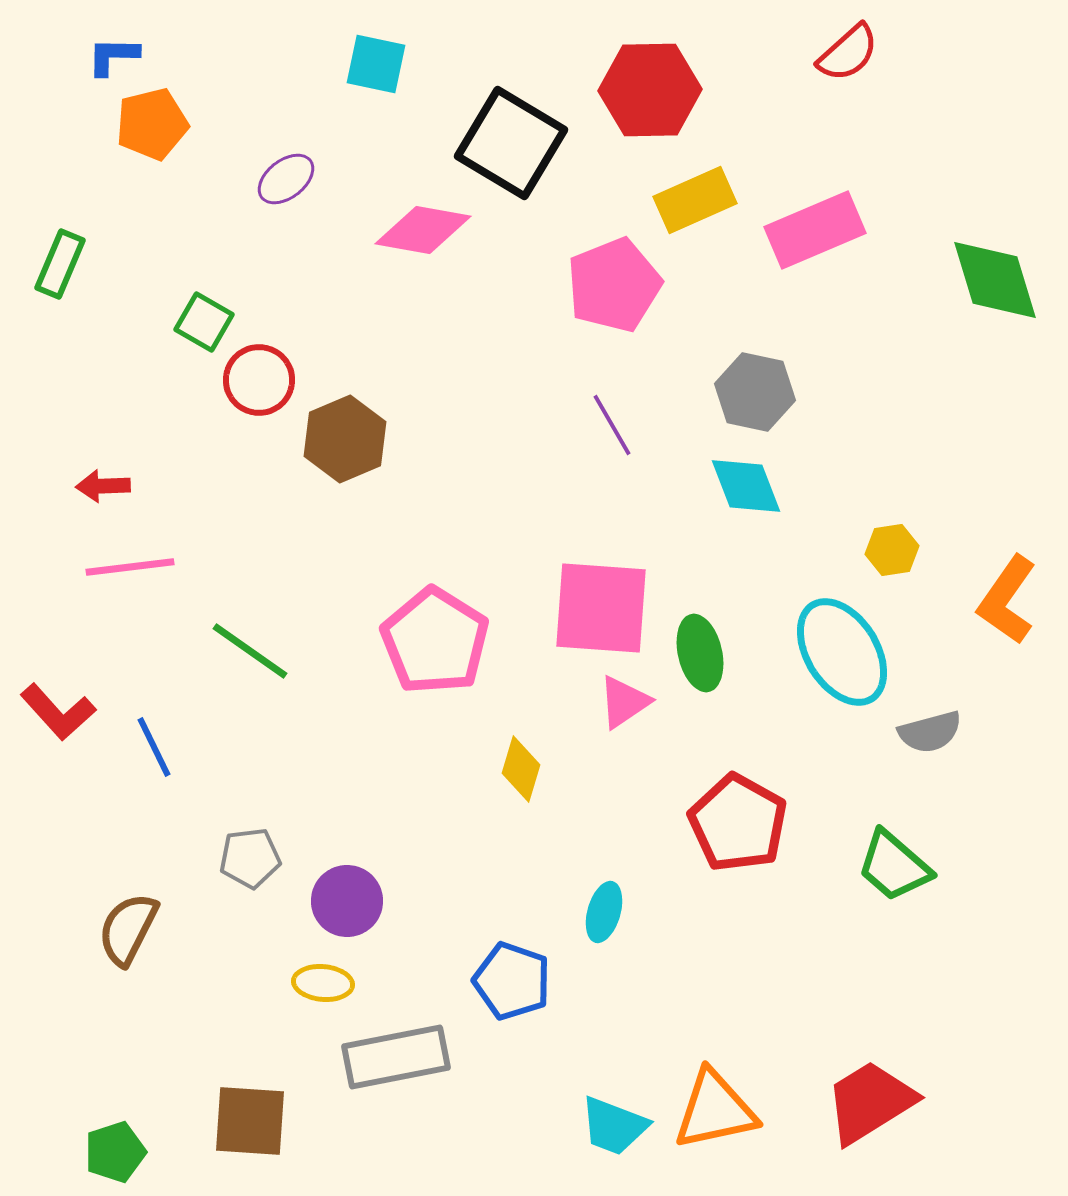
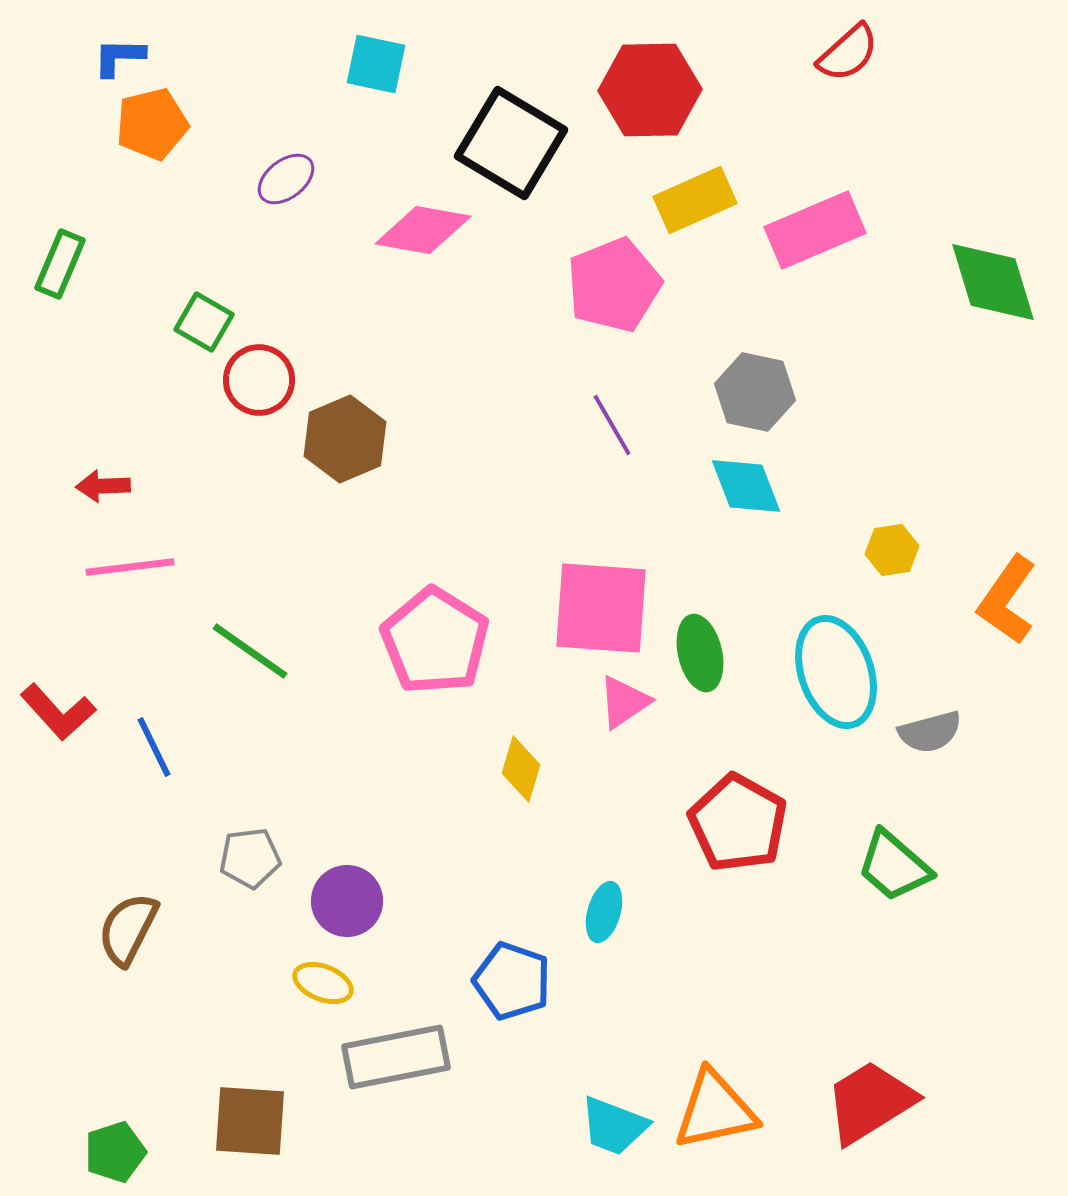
blue L-shape at (113, 56): moved 6 px right, 1 px down
green diamond at (995, 280): moved 2 px left, 2 px down
cyan ellipse at (842, 652): moved 6 px left, 20 px down; rotated 13 degrees clockwise
yellow ellipse at (323, 983): rotated 16 degrees clockwise
